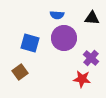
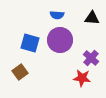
purple circle: moved 4 px left, 2 px down
red star: moved 1 px up
